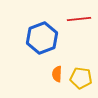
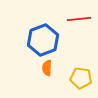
blue hexagon: moved 1 px right, 2 px down
orange semicircle: moved 10 px left, 6 px up
